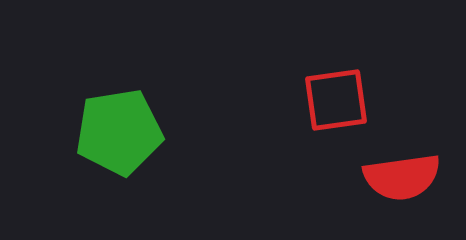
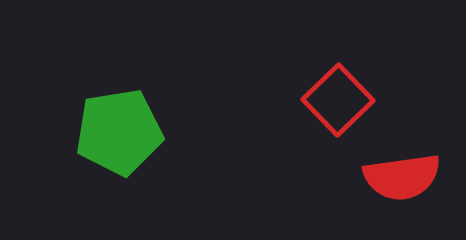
red square: moved 2 px right; rotated 36 degrees counterclockwise
